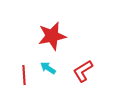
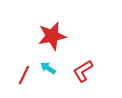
red line: rotated 30 degrees clockwise
